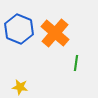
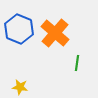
green line: moved 1 px right
